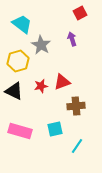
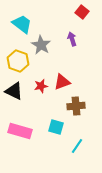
red square: moved 2 px right, 1 px up; rotated 24 degrees counterclockwise
yellow hexagon: rotated 25 degrees counterclockwise
cyan square: moved 1 px right, 2 px up; rotated 28 degrees clockwise
